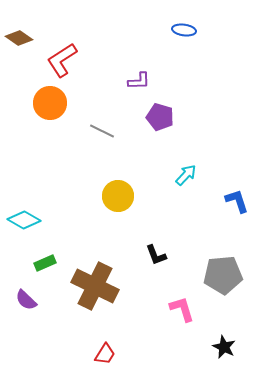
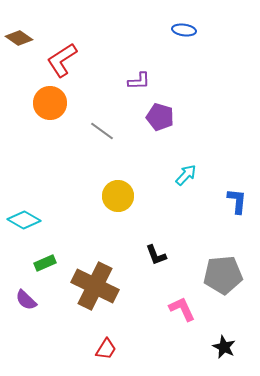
gray line: rotated 10 degrees clockwise
blue L-shape: rotated 24 degrees clockwise
pink L-shape: rotated 8 degrees counterclockwise
red trapezoid: moved 1 px right, 5 px up
